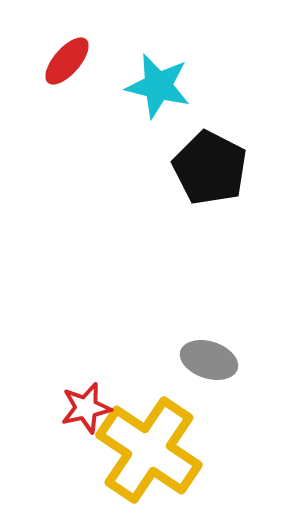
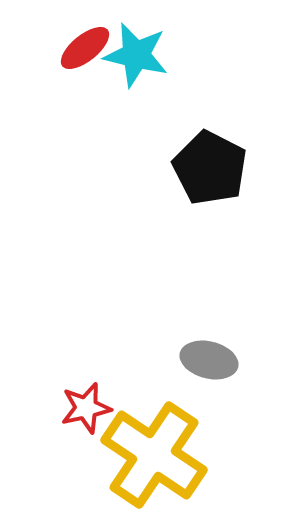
red ellipse: moved 18 px right, 13 px up; rotated 10 degrees clockwise
cyan star: moved 22 px left, 31 px up
gray ellipse: rotated 4 degrees counterclockwise
yellow cross: moved 5 px right, 5 px down
